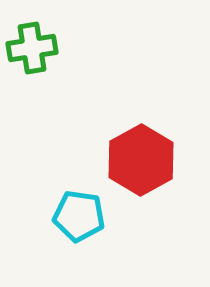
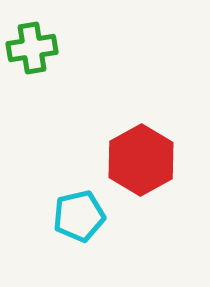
cyan pentagon: rotated 21 degrees counterclockwise
